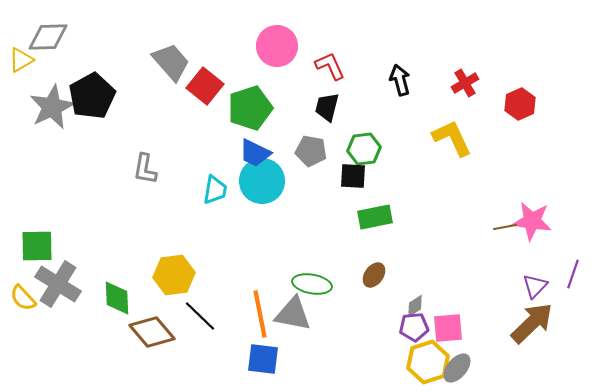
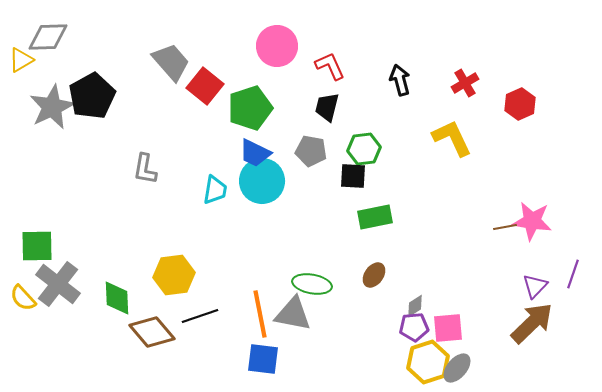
gray cross at (58, 284): rotated 6 degrees clockwise
black line at (200, 316): rotated 63 degrees counterclockwise
